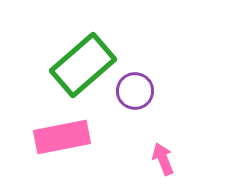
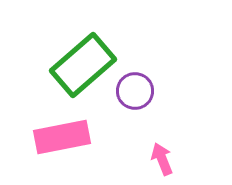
pink arrow: moved 1 px left
